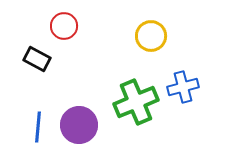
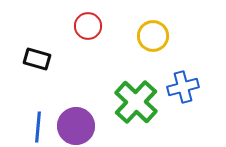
red circle: moved 24 px right
yellow circle: moved 2 px right
black rectangle: rotated 12 degrees counterclockwise
green cross: rotated 24 degrees counterclockwise
purple circle: moved 3 px left, 1 px down
